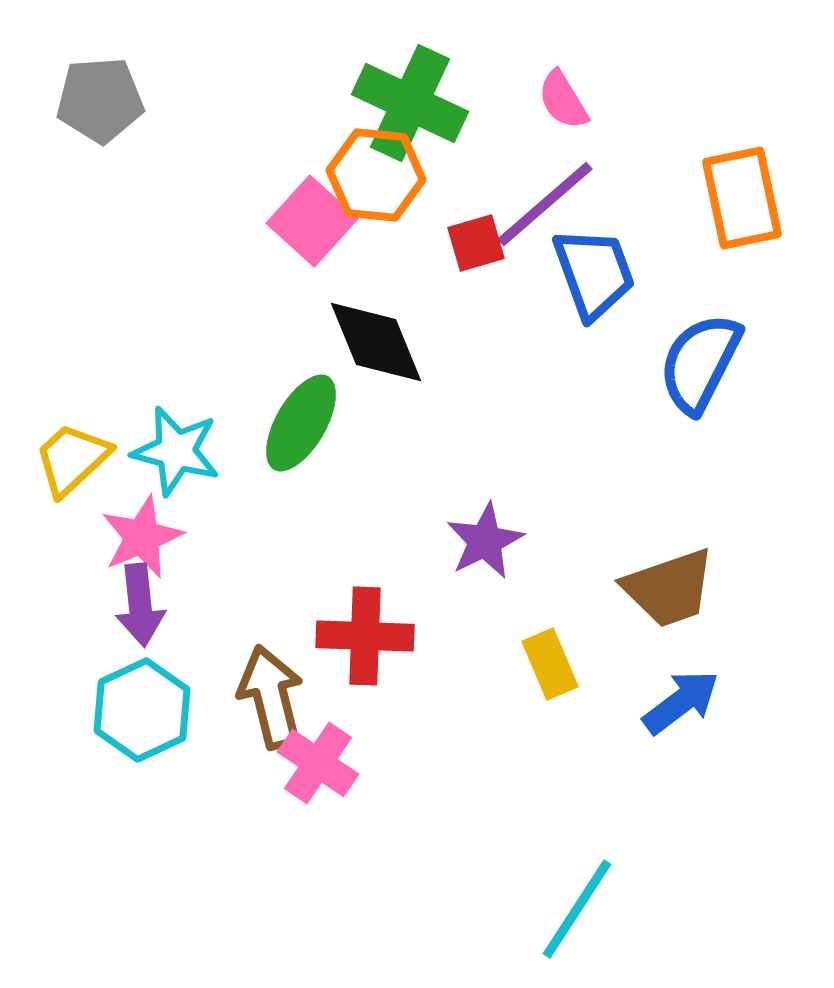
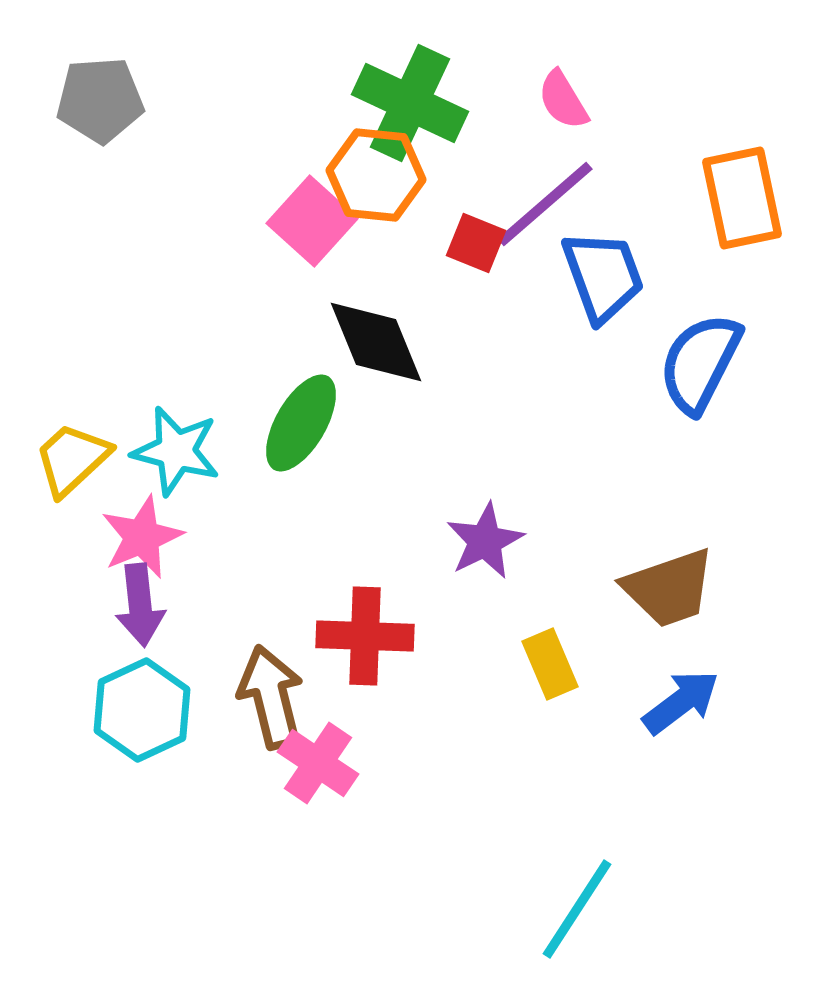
red square: rotated 38 degrees clockwise
blue trapezoid: moved 9 px right, 3 px down
